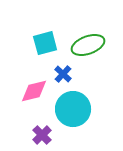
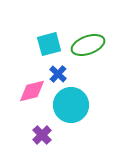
cyan square: moved 4 px right, 1 px down
blue cross: moved 5 px left
pink diamond: moved 2 px left
cyan circle: moved 2 px left, 4 px up
